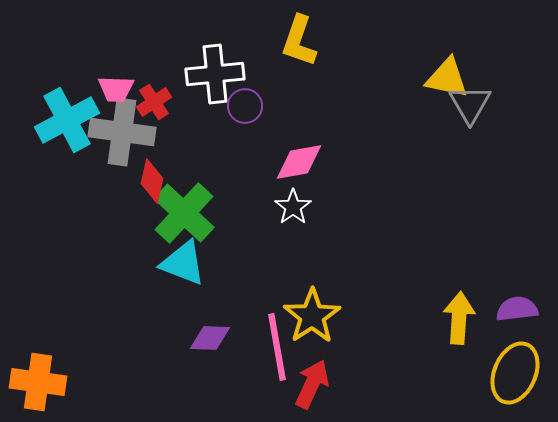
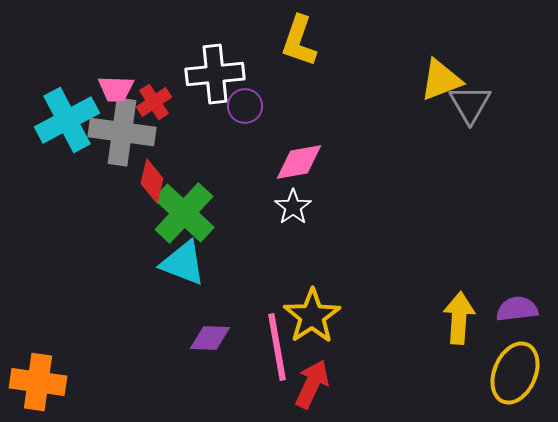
yellow triangle: moved 6 px left, 2 px down; rotated 33 degrees counterclockwise
